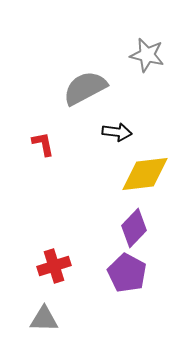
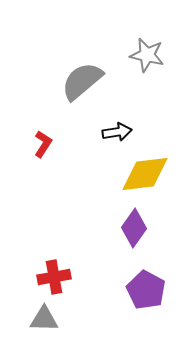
gray semicircle: moved 3 px left, 7 px up; rotated 12 degrees counterclockwise
black arrow: rotated 16 degrees counterclockwise
red L-shape: rotated 44 degrees clockwise
purple diamond: rotated 9 degrees counterclockwise
red cross: moved 11 px down; rotated 8 degrees clockwise
purple pentagon: moved 19 px right, 17 px down
